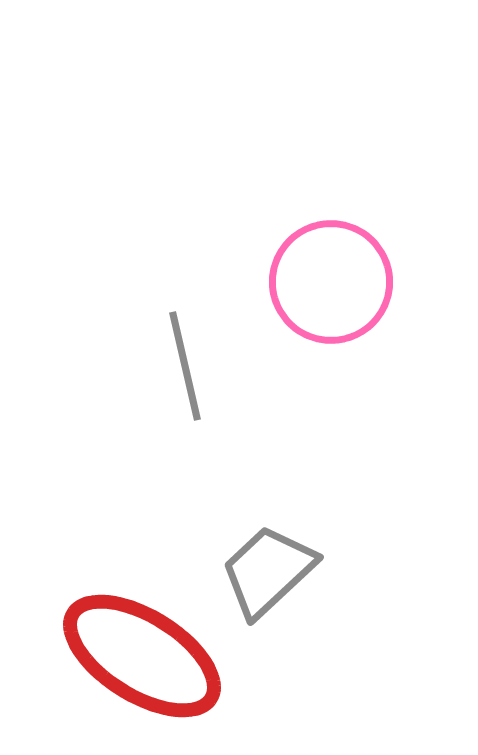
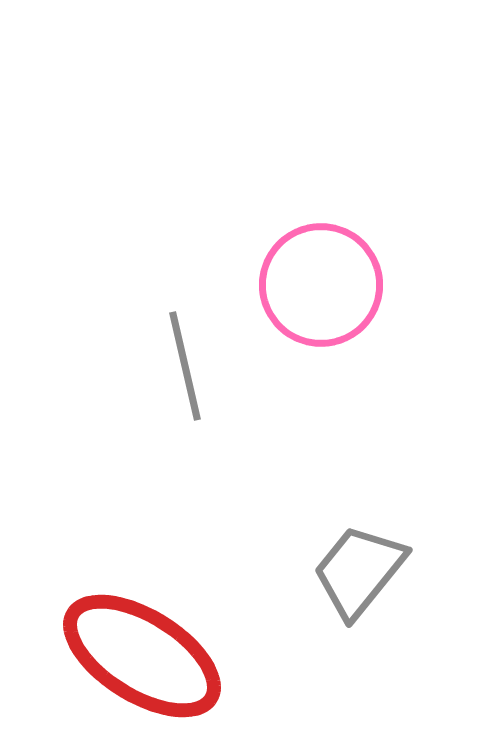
pink circle: moved 10 px left, 3 px down
gray trapezoid: moved 91 px right; rotated 8 degrees counterclockwise
